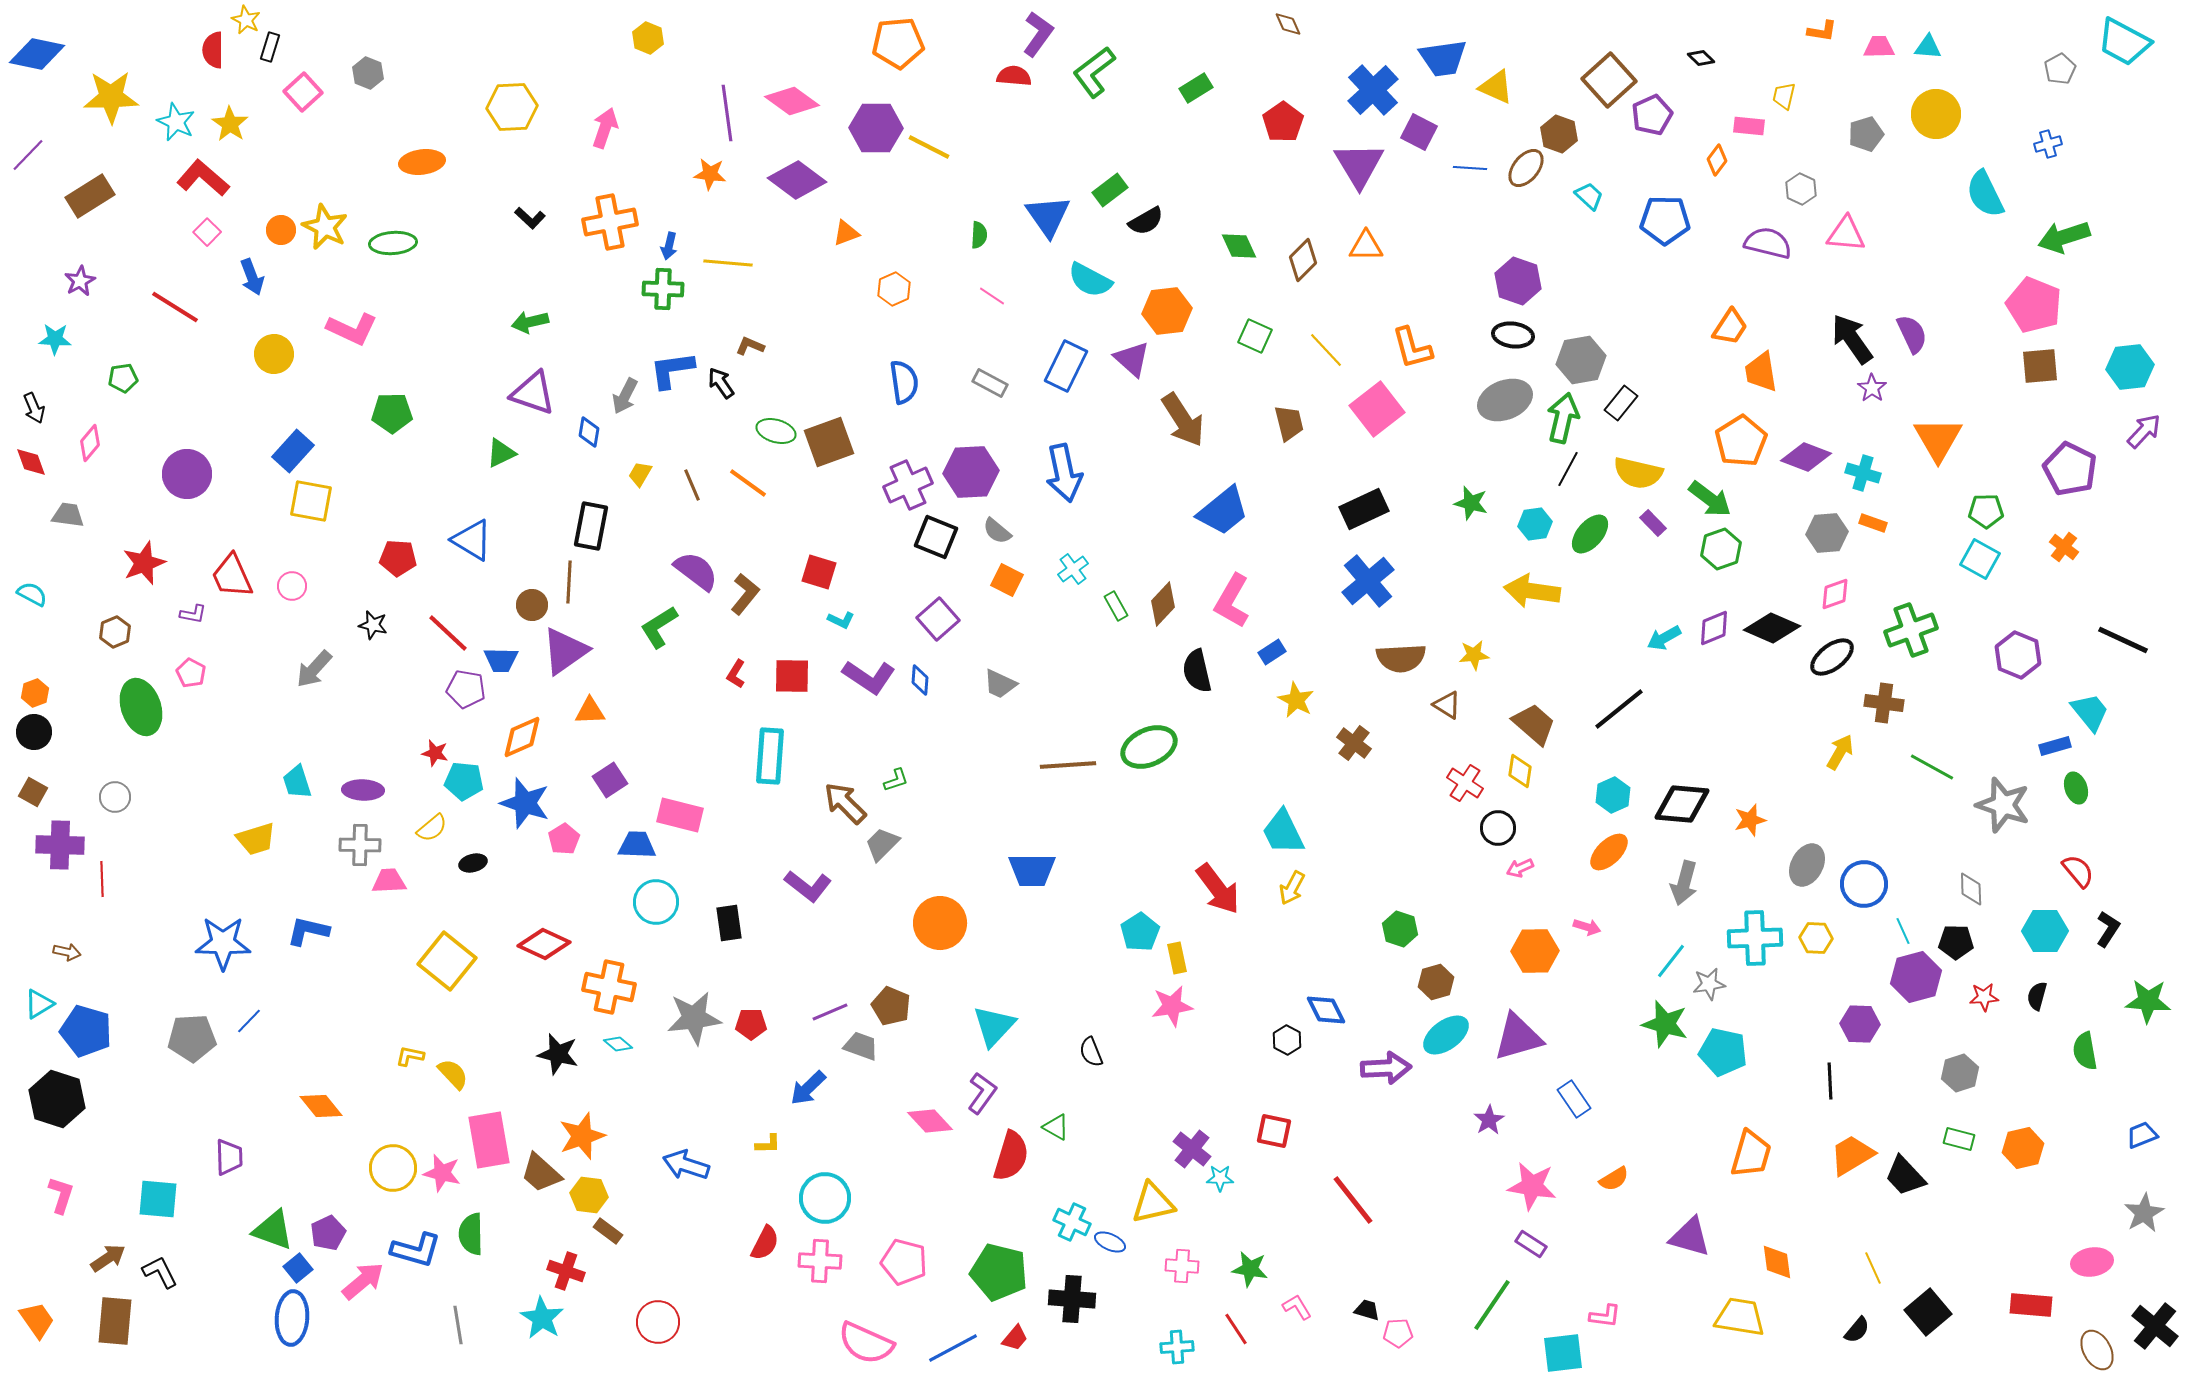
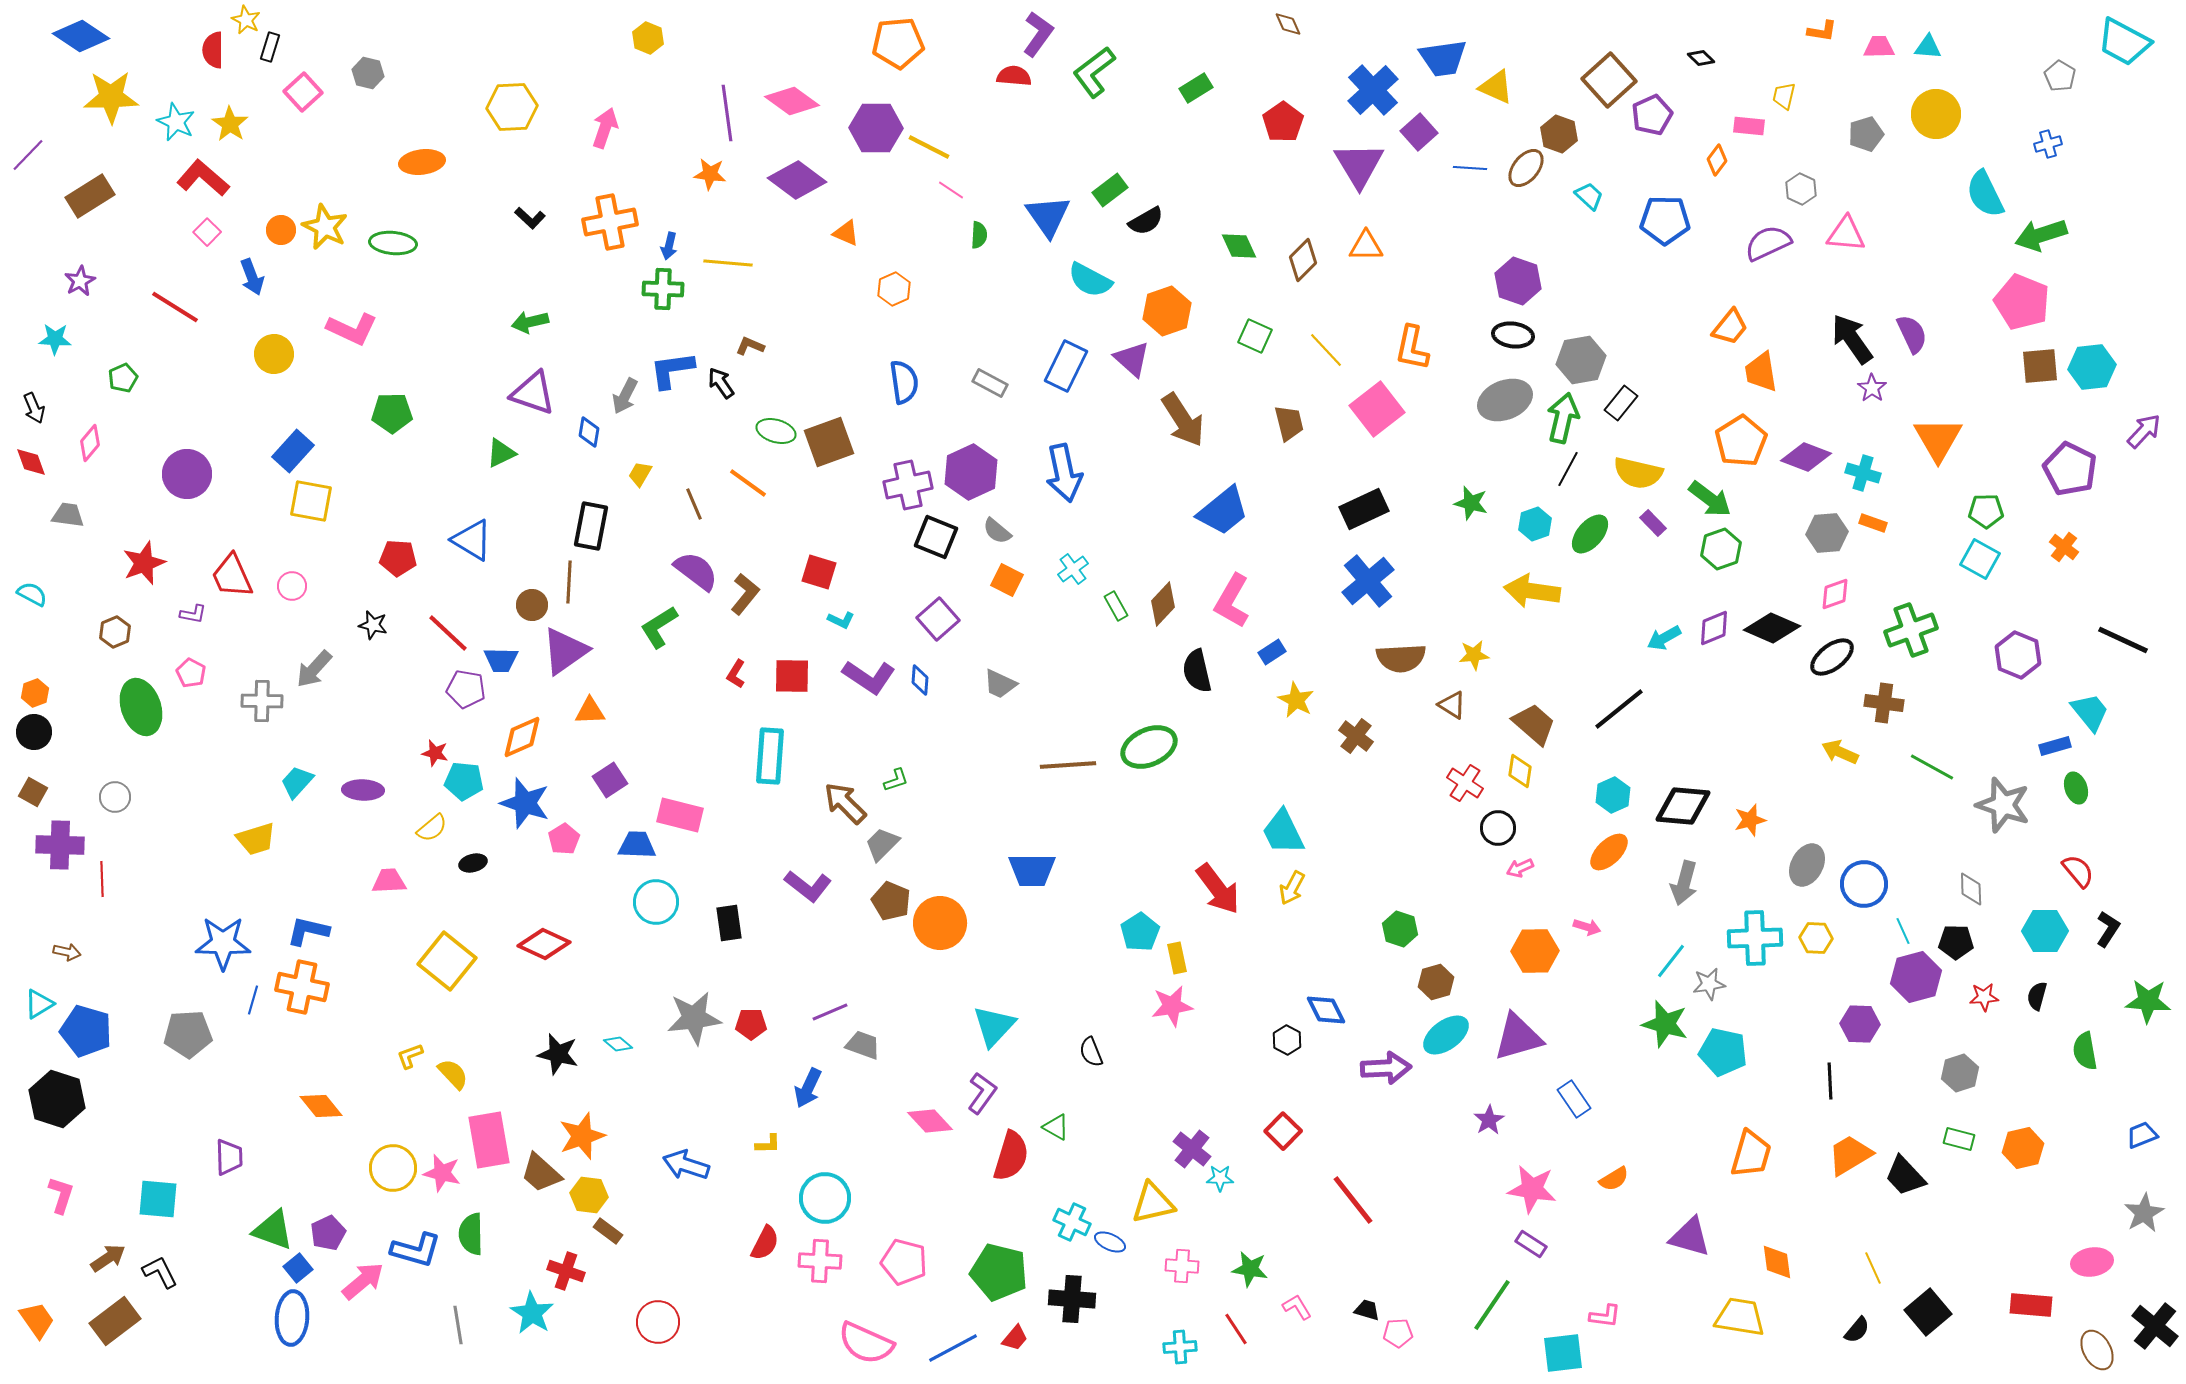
blue diamond at (37, 54): moved 44 px right, 18 px up; rotated 22 degrees clockwise
gray pentagon at (2060, 69): moved 7 px down; rotated 12 degrees counterclockwise
gray hexagon at (368, 73): rotated 8 degrees counterclockwise
purple square at (1419, 132): rotated 21 degrees clockwise
orange triangle at (846, 233): rotated 44 degrees clockwise
green arrow at (2064, 237): moved 23 px left, 2 px up
green ellipse at (393, 243): rotated 9 degrees clockwise
purple semicircle at (1768, 243): rotated 39 degrees counterclockwise
pink line at (992, 296): moved 41 px left, 106 px up
pink pentagon at (2034, 305): moved 12 px left, 3 px up
orange hexagon at (1167, 311): rotated 12 degrees counterclockwise
orange trapezoid at (1730, 327): rotated 6 degrees clockwise
orange L-shape at (1412, 348): rotated 27 degrees clockwise
cyan hexagon at (2130, 367): moved 38 px left
green pentagon at (123, 378): rotated 16 degrees counterclockwise
purple hexagon at (971, 472): rotated 22 degrees counterclockwise
brown line at (692, 485): moved 2 px right, 19 px down
purple cross at (908, 485): rotated 12 degrees clockwise
cyan hexagon at (1535, 524): rotated 12 degrees counterclockwise
brown triangle at (1447, 705): moved 5 px right
brown cross at (1354, 743): moved 2 px right, 7 px up
yellow arrow at (1840, 752): rotated 96 degrees counterclockwise
cyan trapezoid at (297, 782): rotated 60 degrees clockwise
black diamond at (1682, 804): moved 1 px right, 2 px down
gray cross at (360, 845): moved 98 px left, 144 px up
orange cross at (609, 987): moved 307 px left
brown pentagon at (891, 1006): moved 105 px up
blue line at (249, 1021): moved 4 px right, 21 px up; rotated 28 degrees counterclockwise
gray pentagon at (192, 1038): moved 4 px left, 4 px up
gray trapezoid at (861, 1046): moved 2 px right, 1 px up
yellow L-shape at (410, 1056): rotated 32 degrees counterclockwise
blue arrow at (808, 1088): rotated 21 degrees counterclockwise
red square at (1274, 1131): moved 9 px right; rotated 33 degrees clockwise
orange trapezoid at (1852, 1155): moved 2 px left
pink star at (1532, 1186): moved 3 px down
cyan star at (542, 1318): moved 10 px left, 5 px up
brown rectangle at (115, 1321): rotated 48 degrees clockwise
cyan cross at (1177, 1347): moved 3 px right
